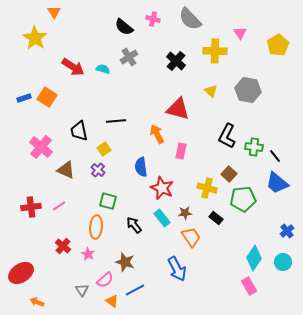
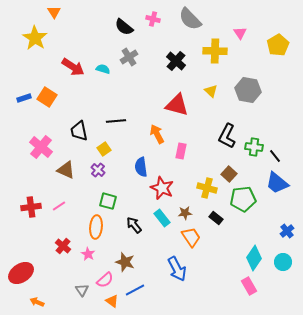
red triangle at (178, 109): moved 1 px left, 4 px up
